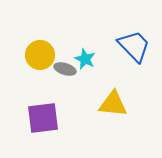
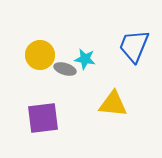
blue trapezoid: rotated 114 degrees counterclockwise
cyan star: rotated 15 degrees counterclockwise
